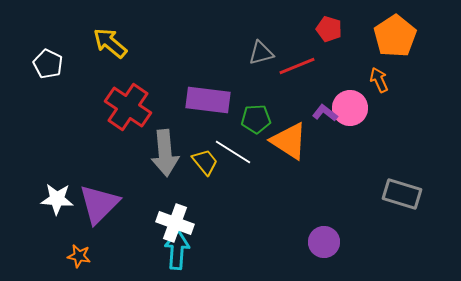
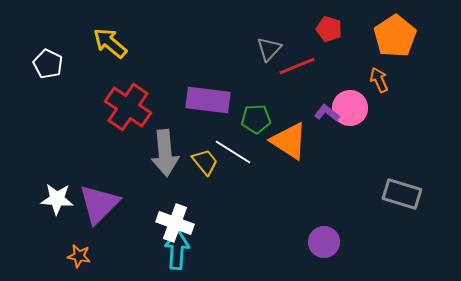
gray triangle: moved 8 px right, 4 px up; rotated 32 degrees counterclockwise
purple L-shape: moved 2 px right
